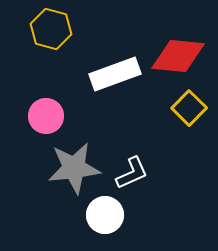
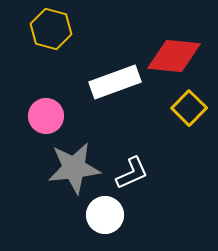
red diamond: moved 4 px left
white rectangle: moved 8 px down
